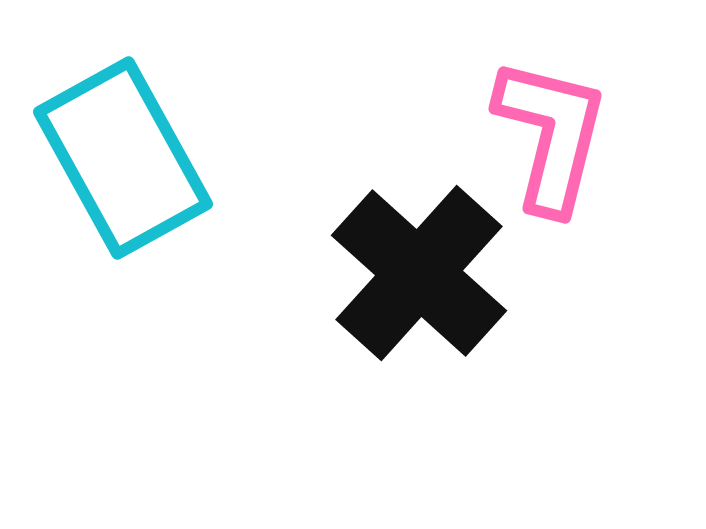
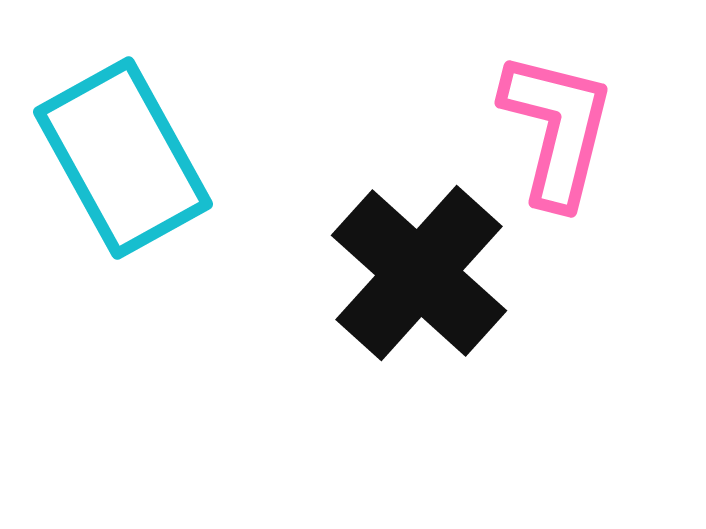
pink L-shape: moved 6 px right, 6 px up
